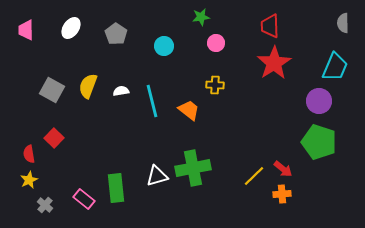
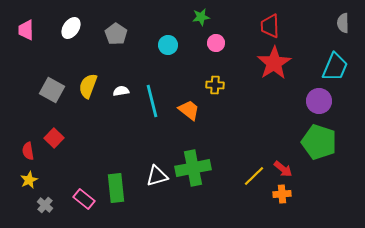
cyan circle: moved 4 px right, 1 px up
red semicircle: moved 1 px left, 3 px up
